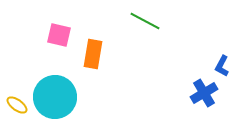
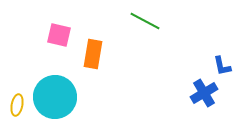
blue L-shape: rotated 40 degrees counterclockwise
yellow ellipse: rotated 65 degrees clockwise
